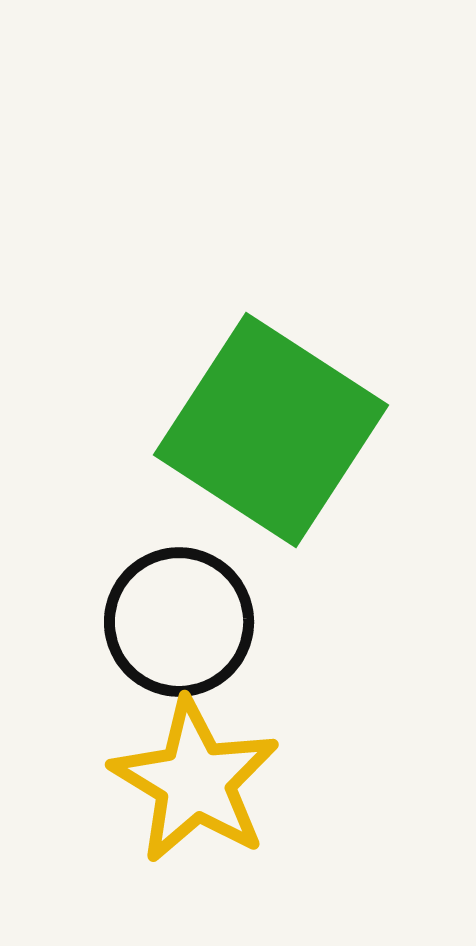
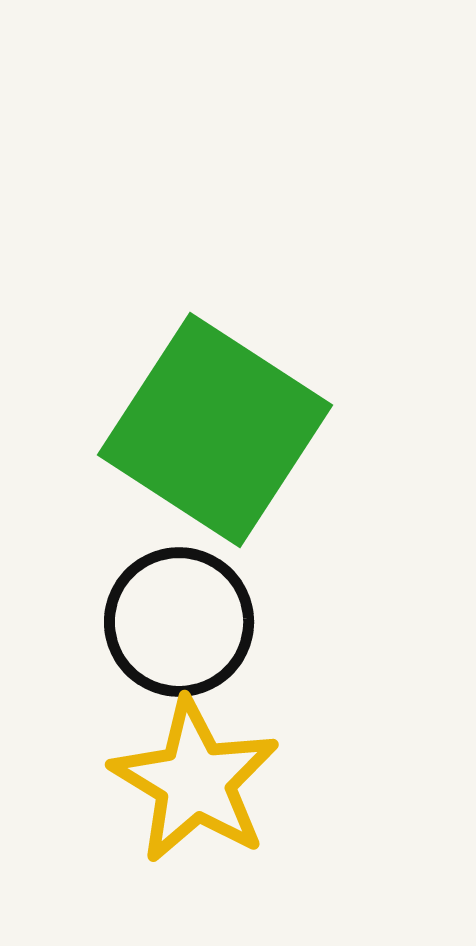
green square: moved 56 px left
